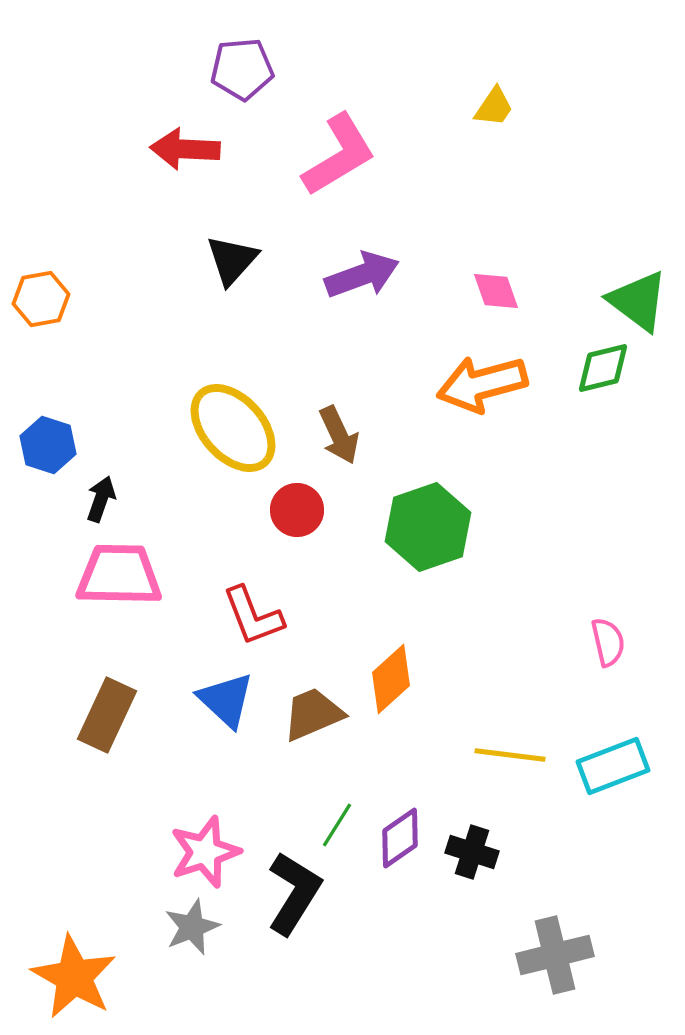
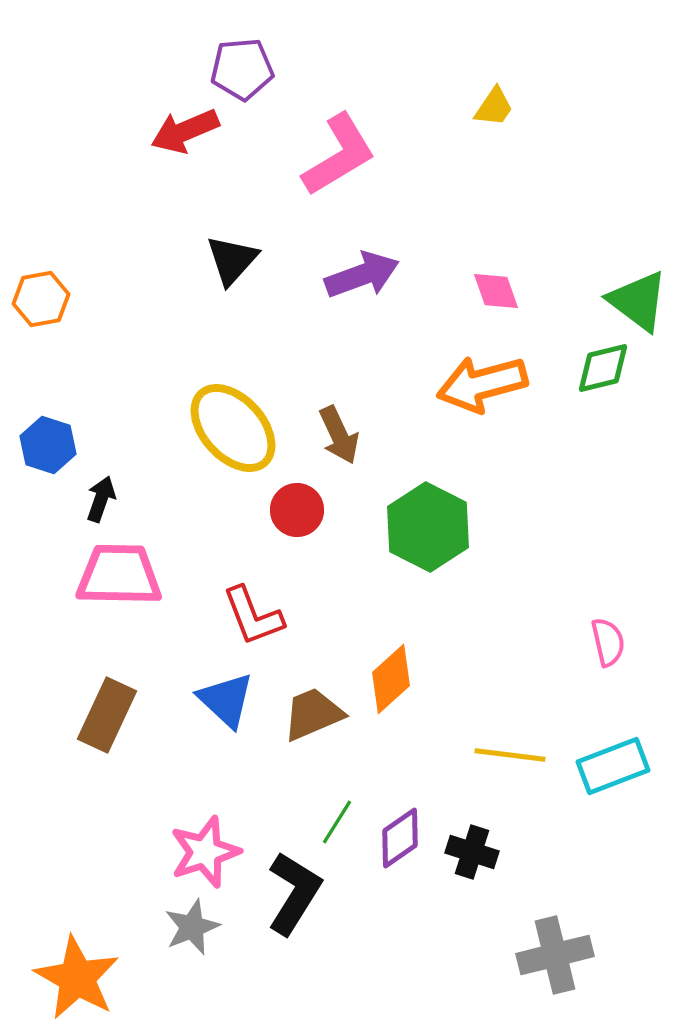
red arrow: moved 18 px up; rotated 26 degrees counterclockwise
green hexagon: rotated 14 degrees counterclockwise
green line: moved 3 px up
orange star: moved 3 px right, 1 px down
